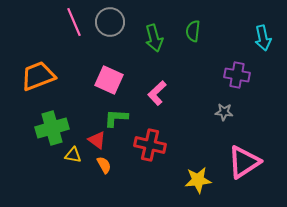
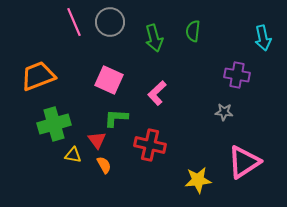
green cross: moved 2 px right, 4 px up
red triangle: rotated 18 degrees clockwise
